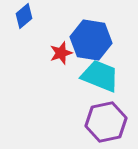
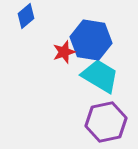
blue diamond: moved 2 px right
red star: moved 3 px right, 1 px up
cyan trapezoid: rotated 9 degrees clockwise
